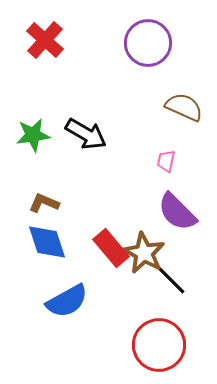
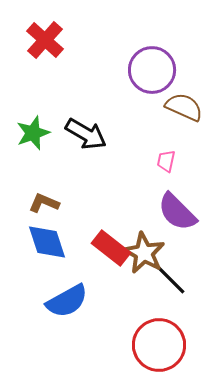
purple circle: moved 4 px right, 27 px down
green star: moved 2 px up; rotated 12 degrees counterclockwise
red rectangle: rotated 12 degrees counterclockwise
